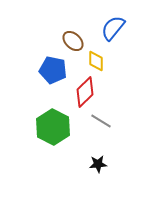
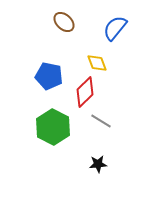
blue semicircle: moved 2 px right
brown ellipse: moved 9 px left, 19 px up
yellow diamond: moved 1 px right, 2 px down; rotated 20 degrees counterclockwise
blue pentagon: moved 4 px left, 6 px down
